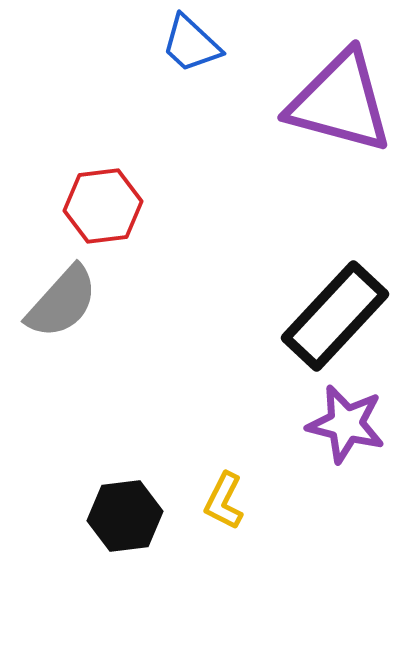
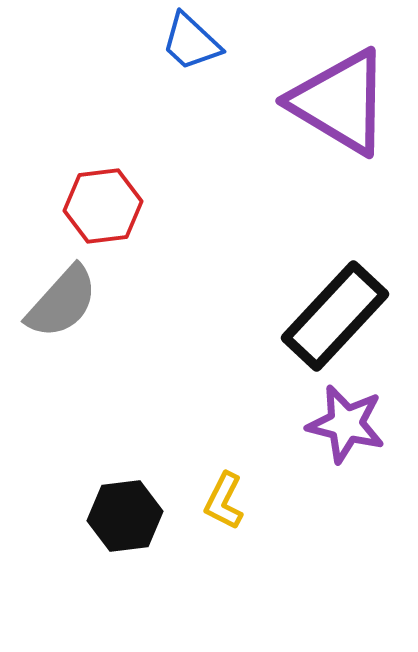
blue trapezoid: moved 2 px up
purple triangle: rotated 16 degrees clockwise
